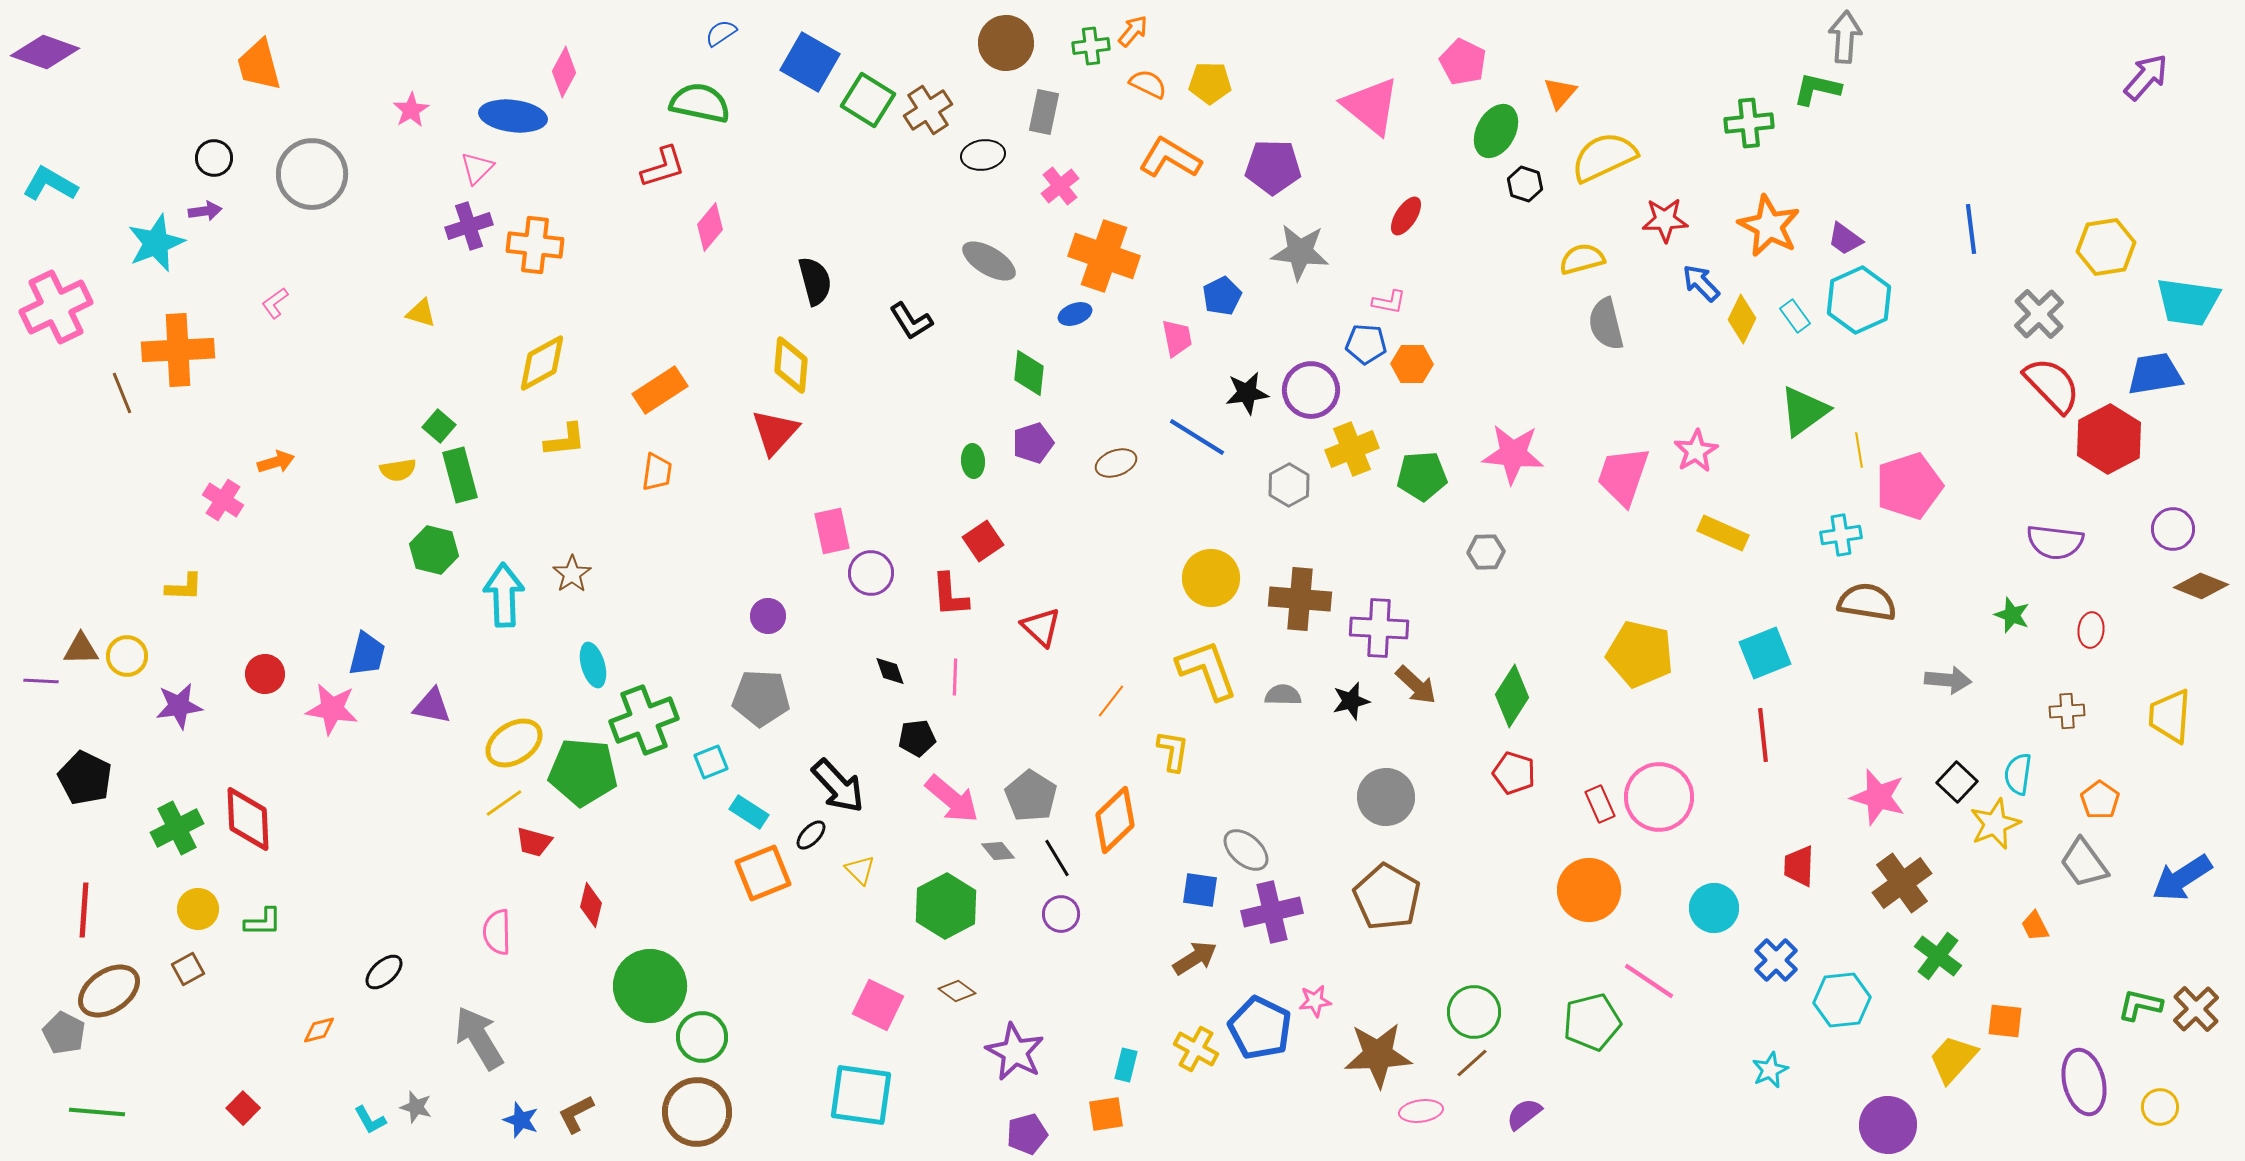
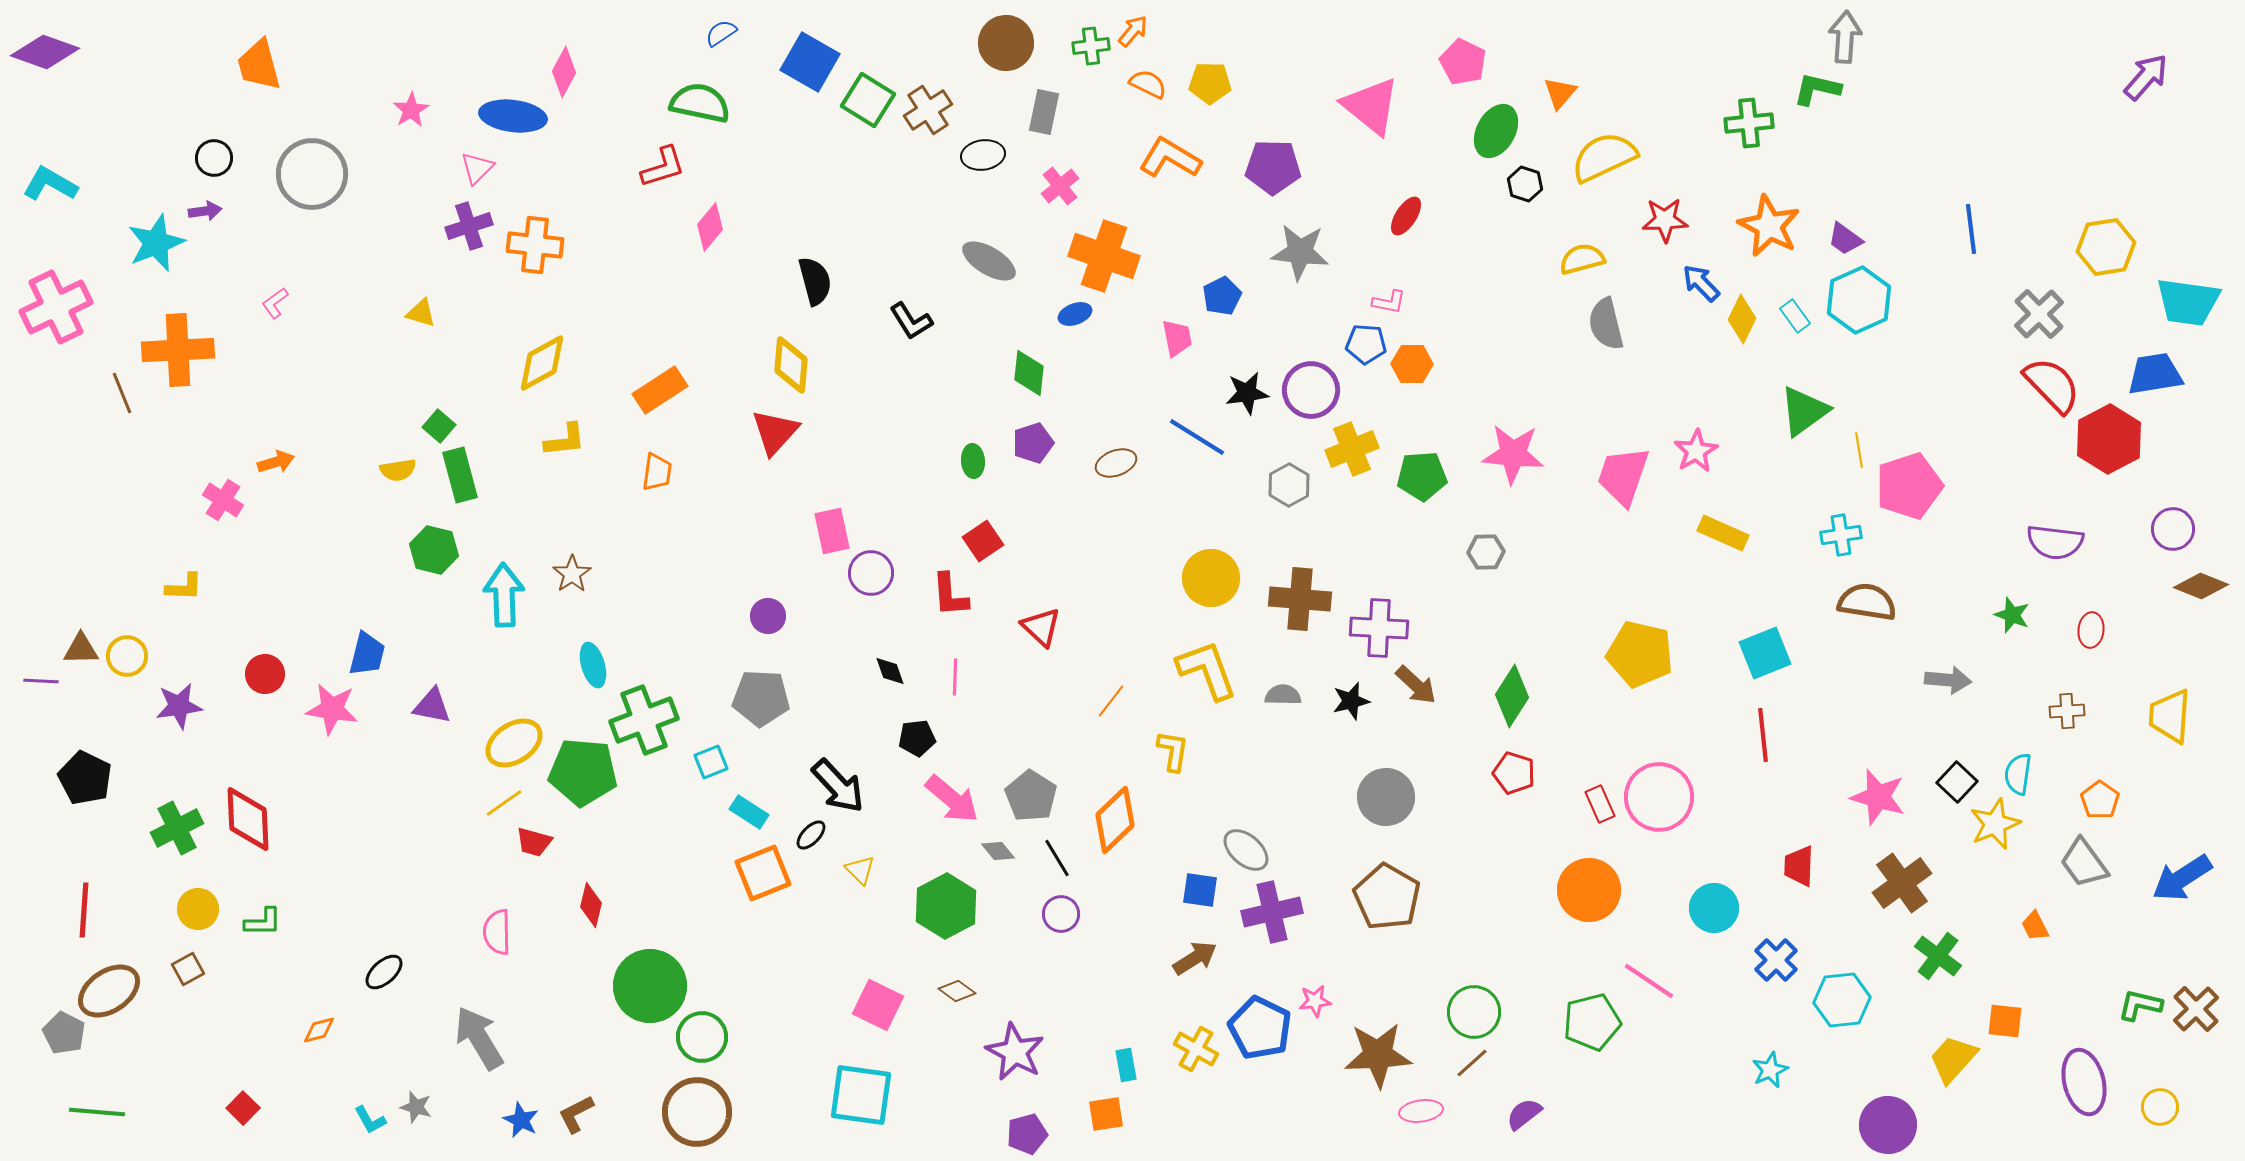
cyan rectangle at (1126, 1065): rotated 24 degrees counterclockwise
blue star at (521, 1120): rotated 6 degrees clockwise
